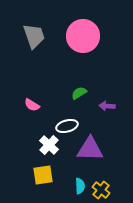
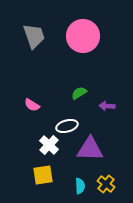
yellow cross: moved 5 px right, 6 px up
